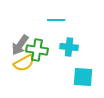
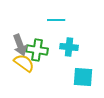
gray arrow: rotated 55 degrees counterclockwise
yellow semicircle: rotated 115 degrees counterclockwise
